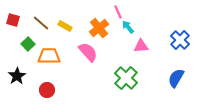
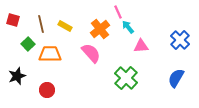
brown line: moved 1 px down; rotated 36 degrees clockwise
orange cross: moved 1 px right, 1 px down
pink semicircle: moved 3 px right, 1 px down
orange trapezoid: moved 1 px right, 2 px up
black star: rotated 12 degrees clockwise
